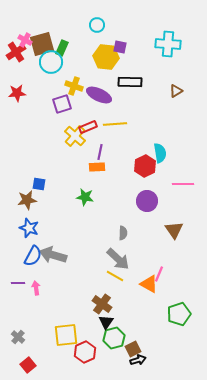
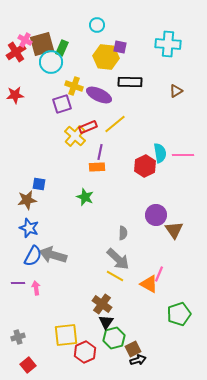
red star at (17, 93): moved 2 px left, 2 px down
yellow line at (115, 124): rotated 35 degrees counterclockwise
pink line at (183, 184): moved 29 px up
green star at (85, 197): rotated 12 degrees clockwise
purple circle at (147, 201): moved 9 px right, 14 px down
gray cross at (18, 337): rotated 32 degrees clockwise
